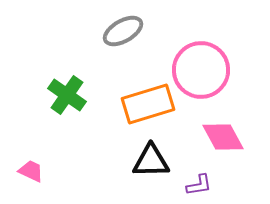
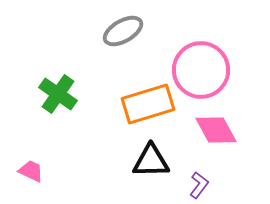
green cross: moved 9 px left, 1 px up
pink diamond: moved 7 px left, 7 px up
purple L-shape: rotated 44 degrees counterclockwise
